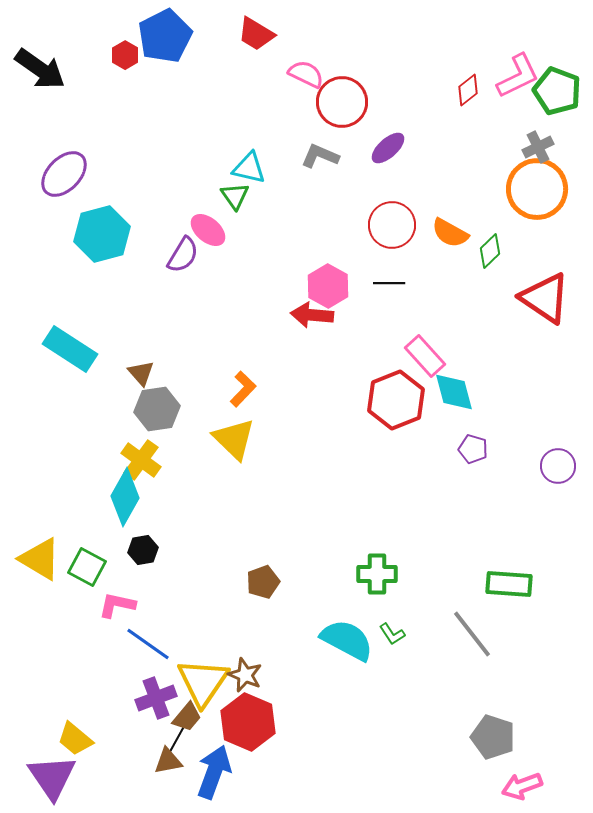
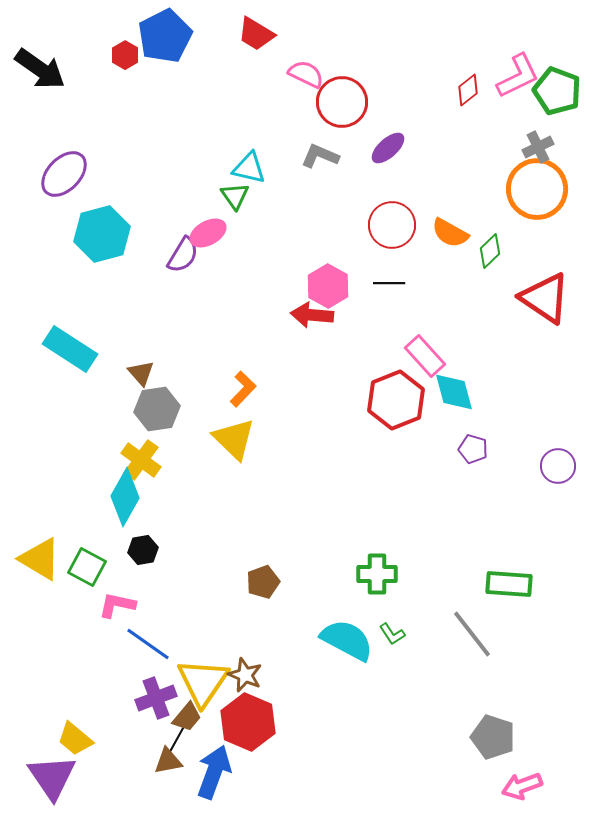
pink ellipse at (208, 230): moved 3 px down; rotated 69 degrees counterclockwise
